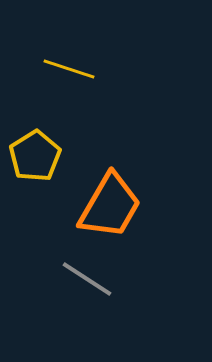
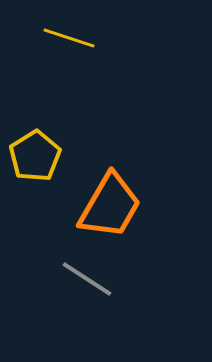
yellow line: moved 31 px up
